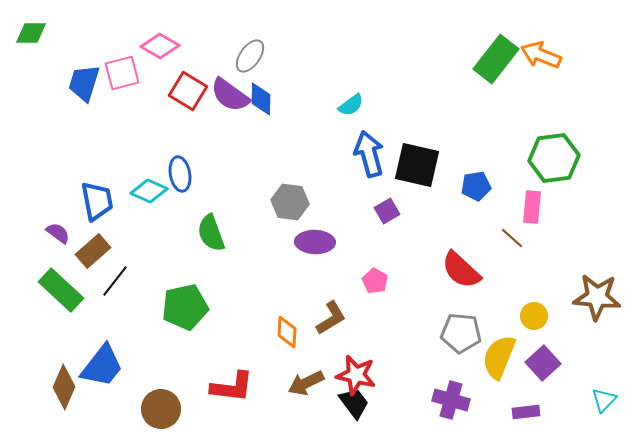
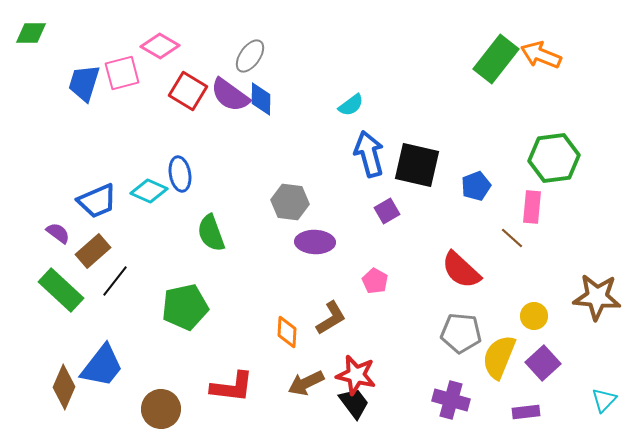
blue pentagon at (476, 186): rotated 12 degrees counterclockwise
blue trapezoid at (97, 201): rotated 78 degrees clockwise
